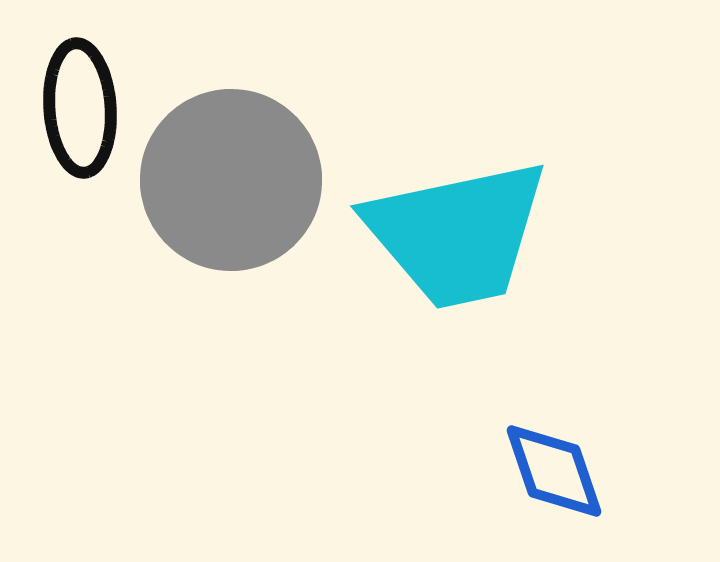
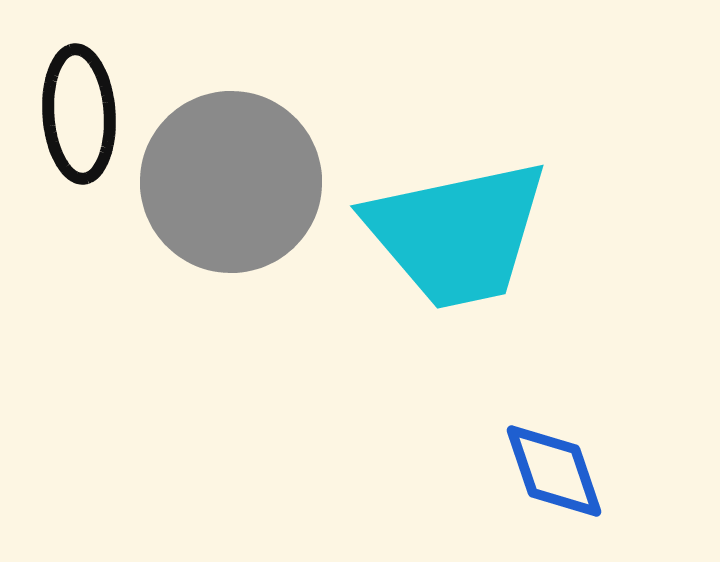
black ellipse: moved 1 px left, 6 px down
gray circle: moved 2 px down
